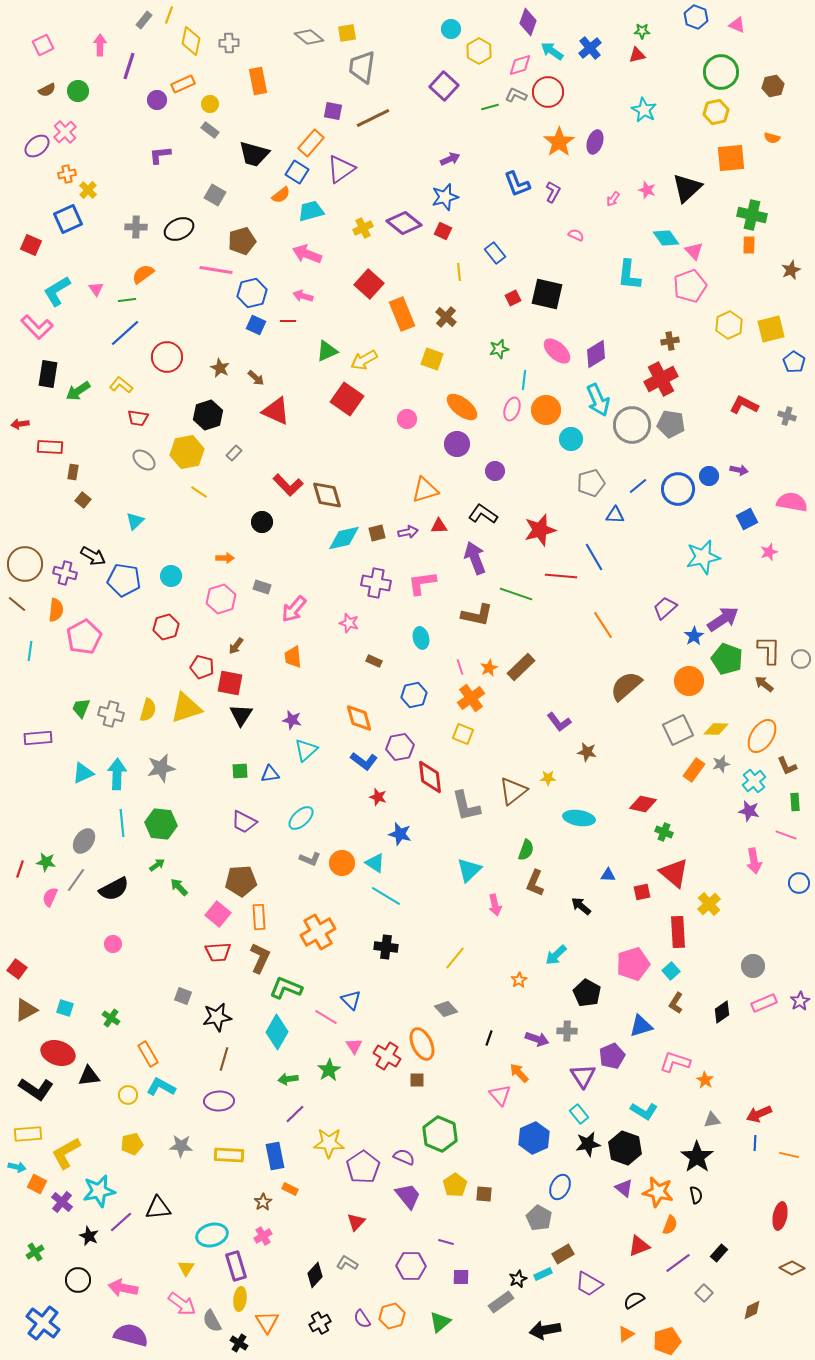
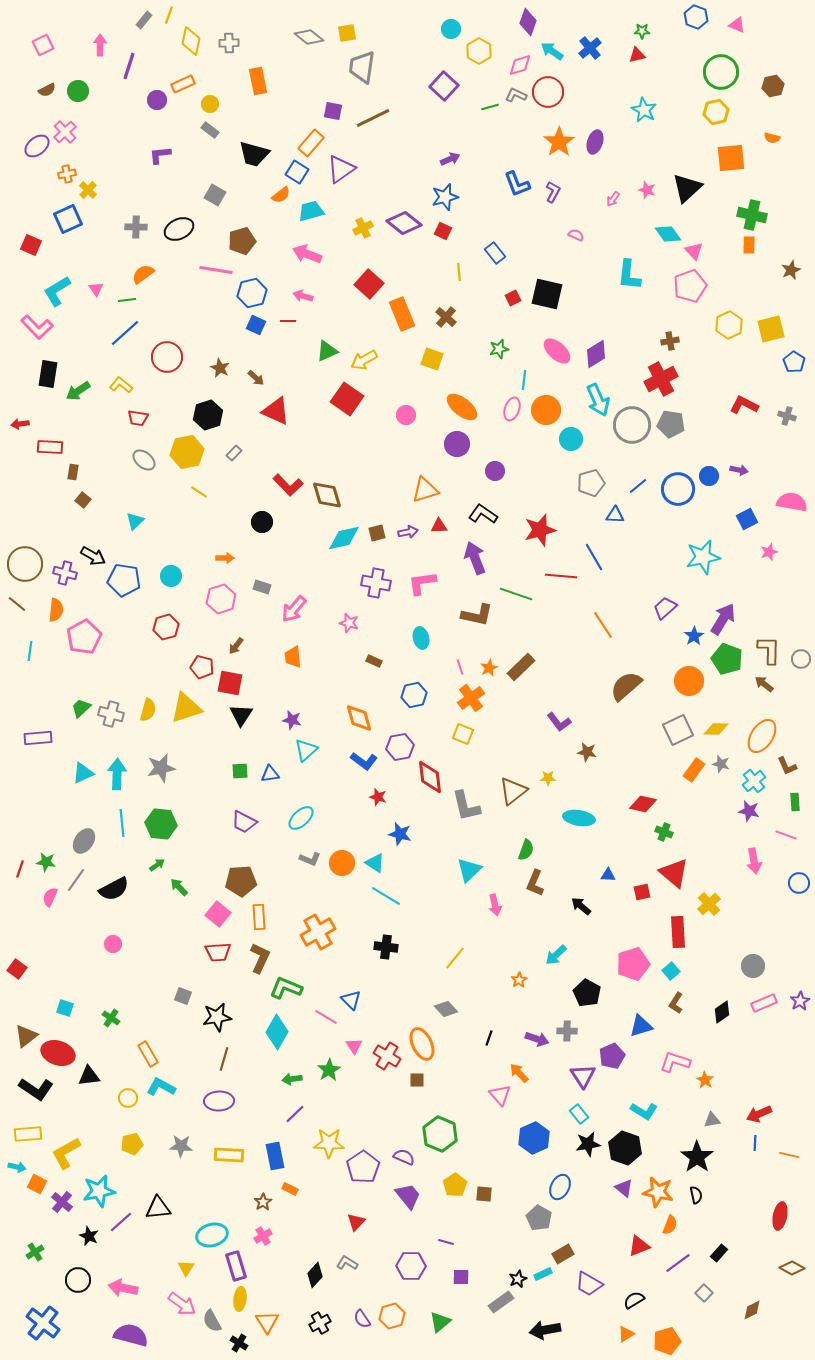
cyan diamond at (666, 238): moved 2 px right, 4 px up
pink circle at (407, 419): moved 1 px left, 4 px up
purple arrow at (723, 619): rotated 24 degrees counterclockwise
green trapezoid at (81, 708): rotated 25 degrees clockwise
gray star at (721, 764): rotated 30 degrees clockwise
brown triangle at (26, 1010): moved 26 px down; rotated 10 degrees counterclockwise
green arrow at (288, 1079): moved 4 px right
yellow circle at (128, 1095): moved 3 px down
